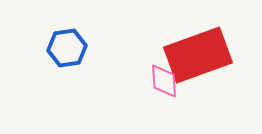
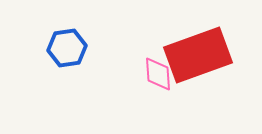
pink diamond: moved 6 px left, 7 px up
